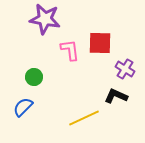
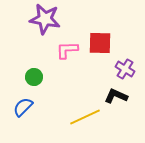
pink L-shape: moved 3 px left; rotated 85 degrees counterclockwise
yellow line: moved 1 px right, 1 px up
